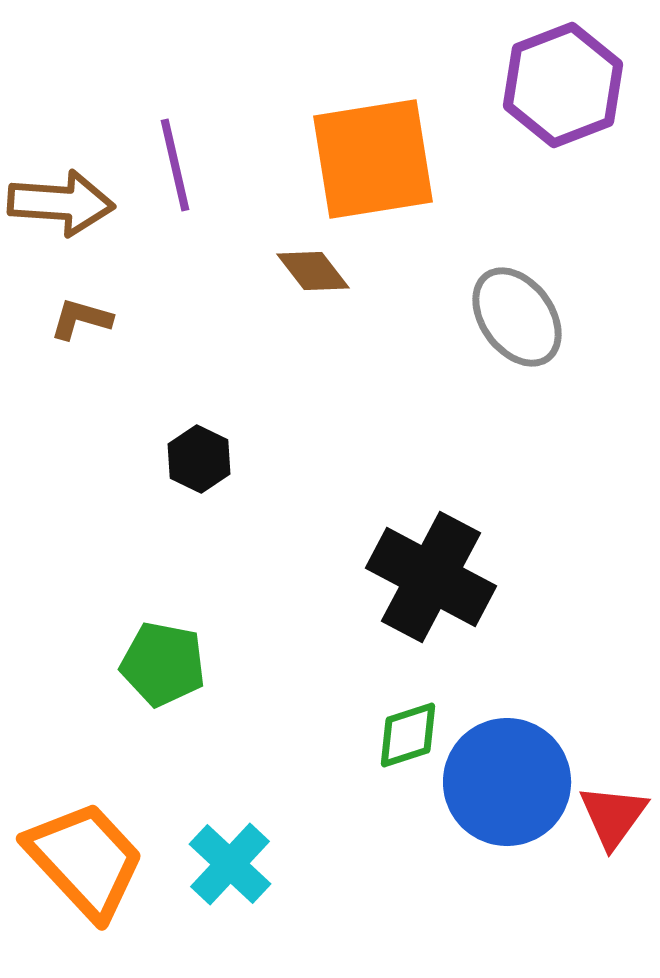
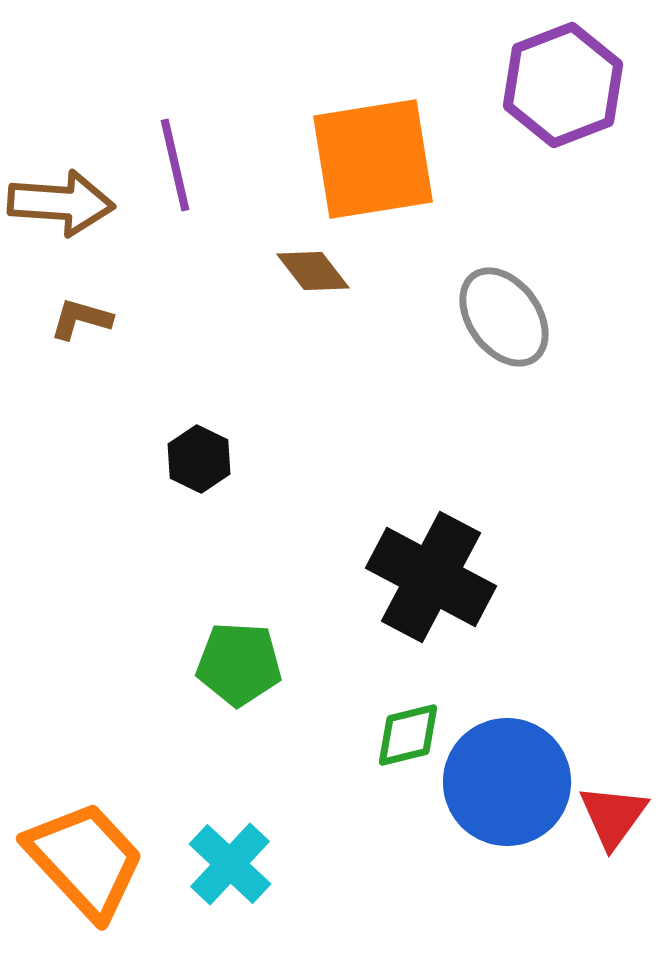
gray ellipse: moved 13 px left
green pentagon: moved 76 px right; rotated 8 degrees counterclockwise
green diamond: rotated 4 degrees clockwise
